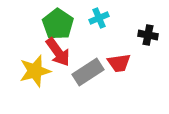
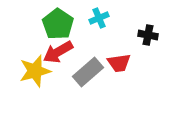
red arrow: rotated 96 degrees clockwise
gray rectangle: rotated 8 degrees counterclockwise
